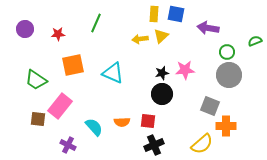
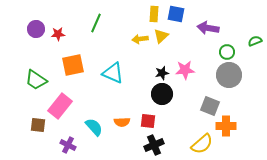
purple circle: moved 11 px right
brown square: moved 6 px down
